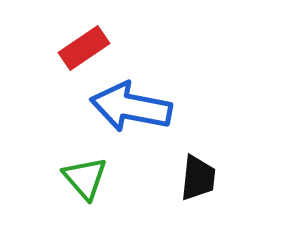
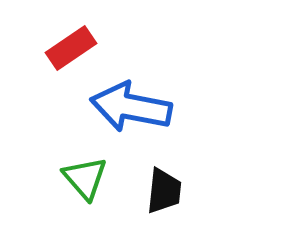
red rectangle: moved 13 px left
black trapezoid: moved 34 px left, 13 px down
